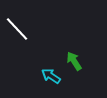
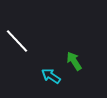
white line: moved 12 px down
